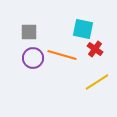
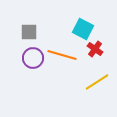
cyan square: rotated 15 degrees clockwise
